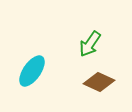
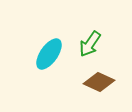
cyan ellipse: moved 17 px right, 17 px up
